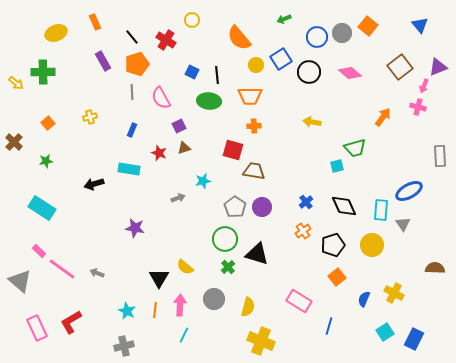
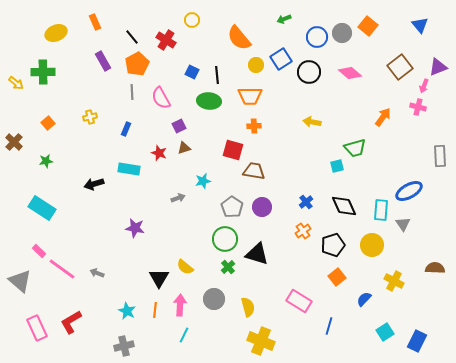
orange pentagon at (137, 64): rotated 10 degrees counterclockwise
blue rectangle at (132, 130): moved 6 px left, 1 px up
gray pentagon at (235, 207): moved 3 px left
yellow cross at (394, 293): moved 12 px up
blue semicircle at (364, 299): rotated 21 degrees clockwise
yellow semicircle at (248, 307): rotated 30 degrees counterclockwise
blue rectangle at (414, 339): moved 3 px right, 2 px down
